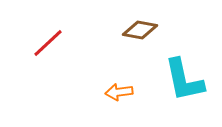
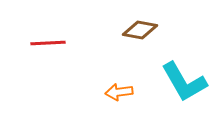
red line: rotated 40 degrees clockwise
cyan L-shape: moved 2 px down; rotated 18 degrees counterclockwise
